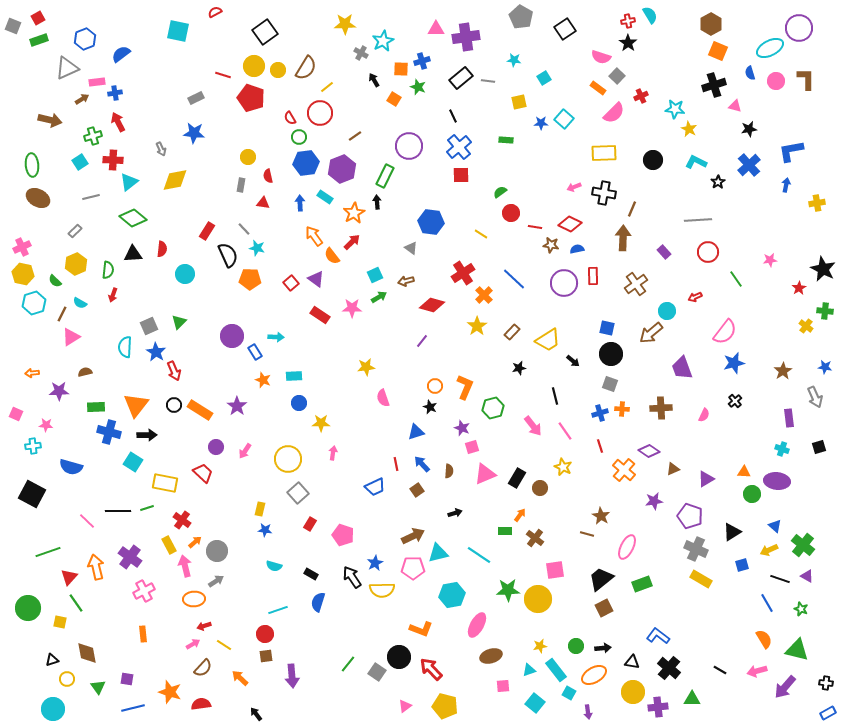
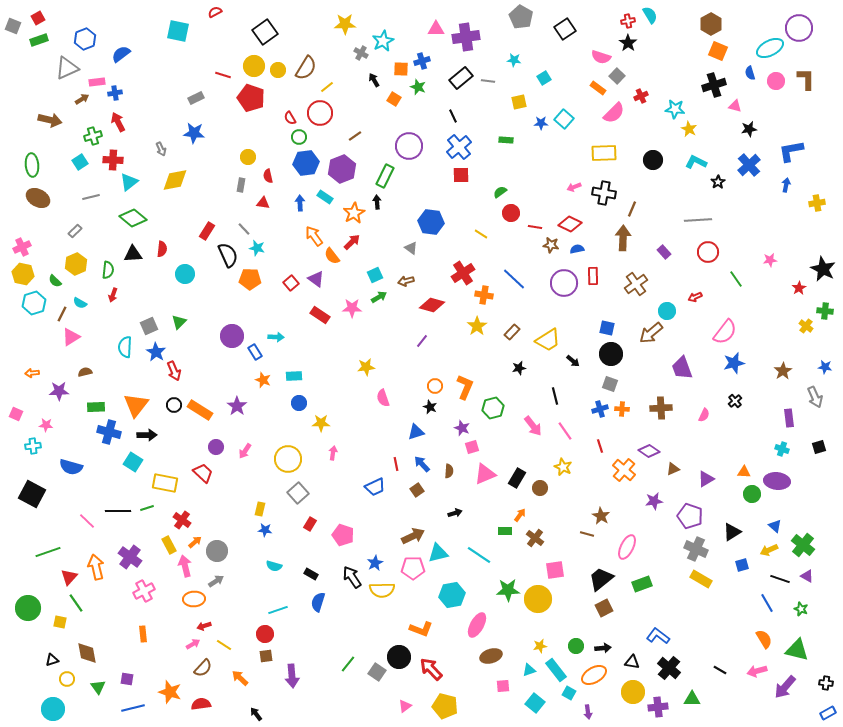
orange cross at (484, 295): rotated 36 degrees counterclockwise
blue cross at (600, 413): moved 4 px up
